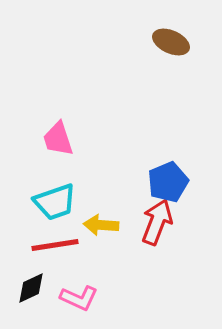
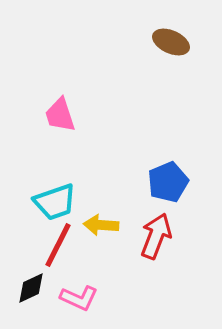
pink trapezoid: moved 2 px right, 24 px up
red arrow: moved 1 px left, 14 px down
red line: moved 3 px right; rotated 54 degrees counterclockwise
